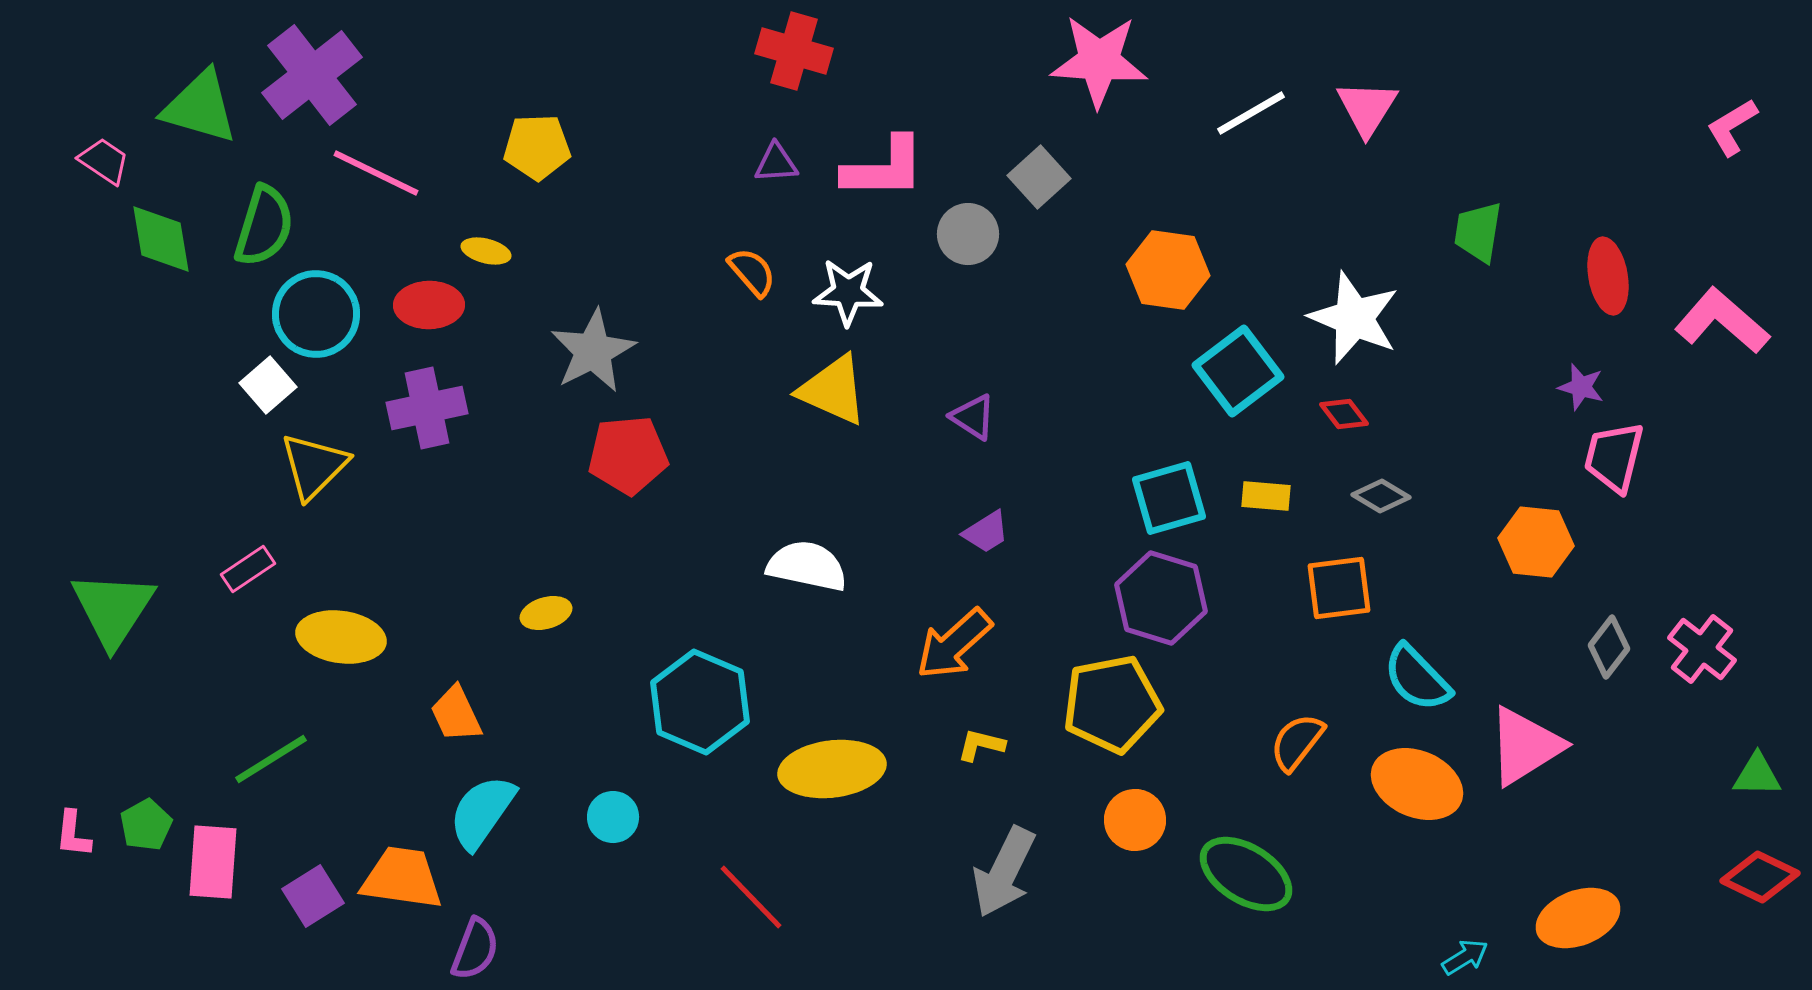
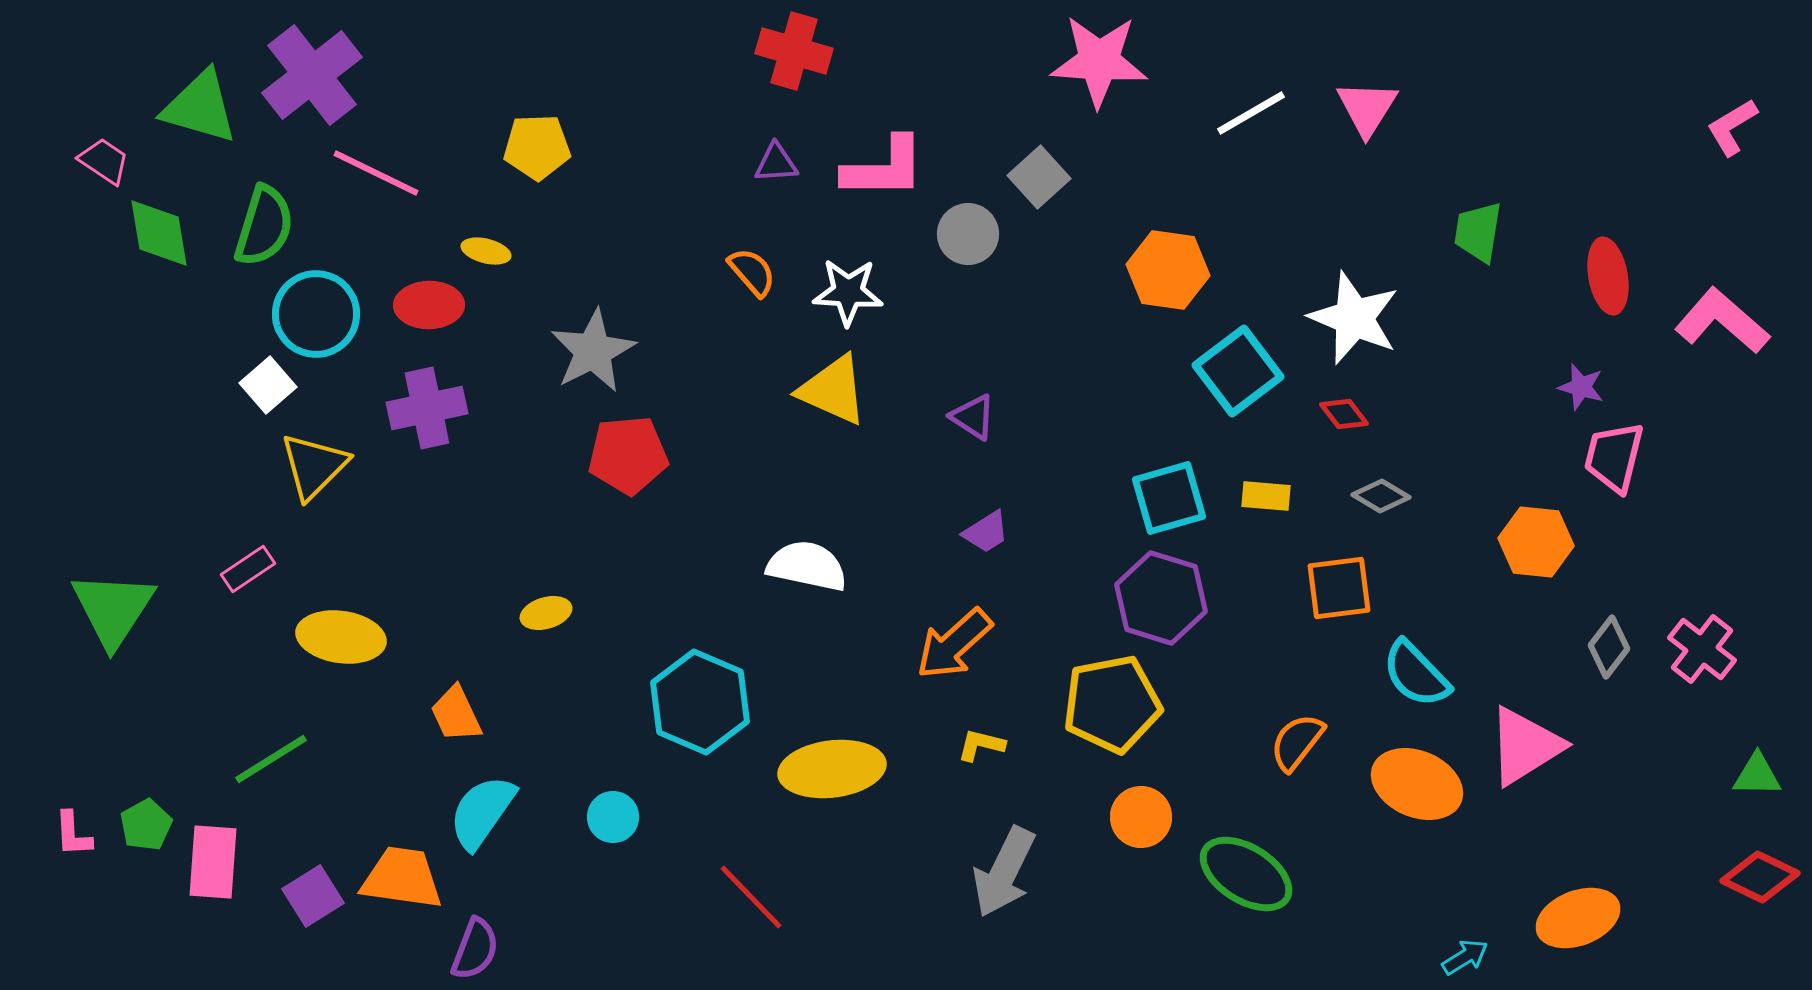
green diamond at (161, 239): moved 2 px left, 6 px up
cyan semicircle at (1417, 678): moved 1 px left, 4 px up
orange circle at (1135, 820): moved 6 px right, 3 px up
pink L-shape at (73, 834): rotated 9 degrees counterclockwise
